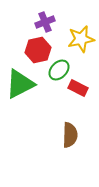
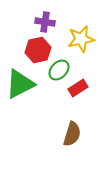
purple cross: rotated 30 degrees clockwise
red rectangle: rotated 60 degrees counterclockwise
brown semicircle: moved 2 px right, 1 px up; rotated 15 degrees clockwise
